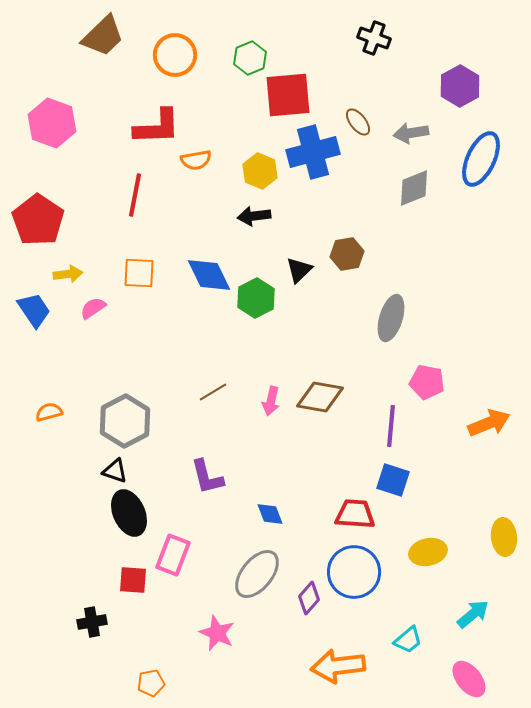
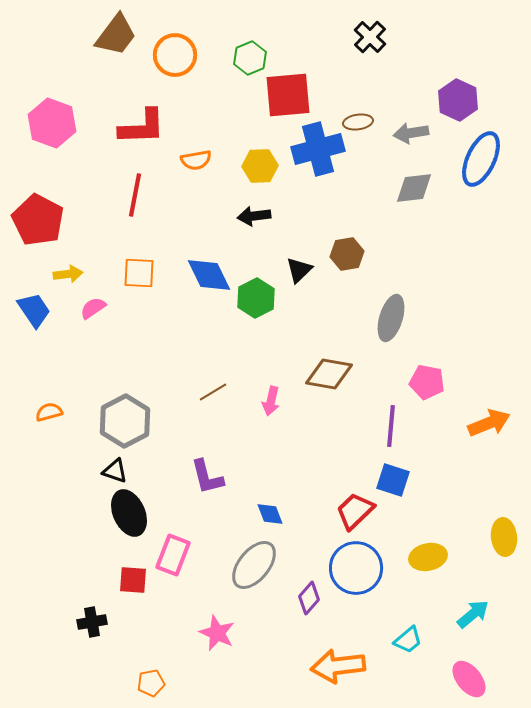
brown trapezoid at (103, 36): moved 13 px right, 1 px up; rotated 9 degrees counterclockwise
black cross at (374, 38): moved 4 px left, 1 px up; rotated 24 degrees clockwise
purple hexagon at (460, 86): moved 2 px left, 14 px down; rotated 6 degrees counterclockwise
brown ellipse at (358, 122): rotated 60 degrees counterclockwise
red L-shape at (157, 127): moved 15 px left
blue cross at (313, 152): moved 5 px right, 3 px up
yellow hexagon at (260, 171): moved 5 px up; rotated 24 degrees counterclockwise
gray diamond at (414, 188): rotated 15 degrees clockwise
red pentagon at (38, 220): rotated 6 degrees counterclockwise
brown diamond at (320, 397): moved 9 px right, 23 px up
red trapezoid at (355, 514): moved 3 px up; rotated 48 degrees counterclockwise
yellow ellipse at (428, 552): moved 5 px down
blue circle at (354, 572): moved 2 px right, 4 px up
gray ellipse at (257, 574): moved 3 px left, 9 px up
